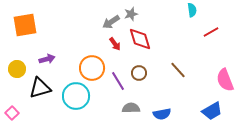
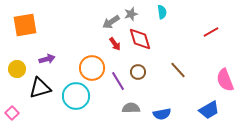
cyan semicircle: moved 30 px left, 2 px down
brown circle: moved 1 px left, 1 px up
blue trapezoid: moved 3 px left, 1 px up
